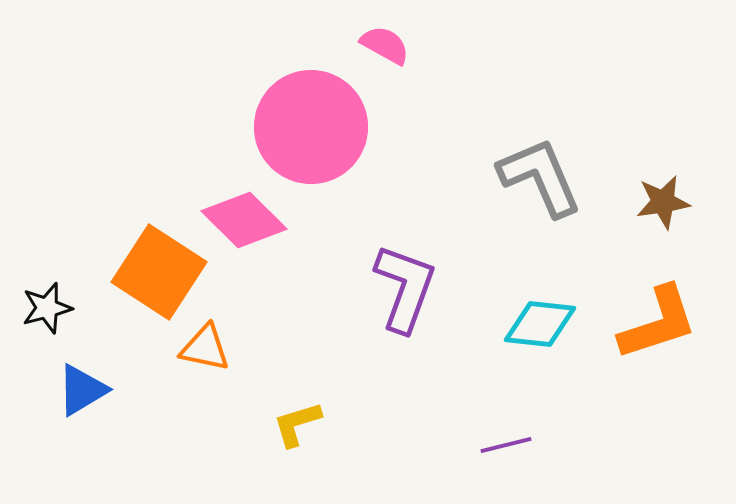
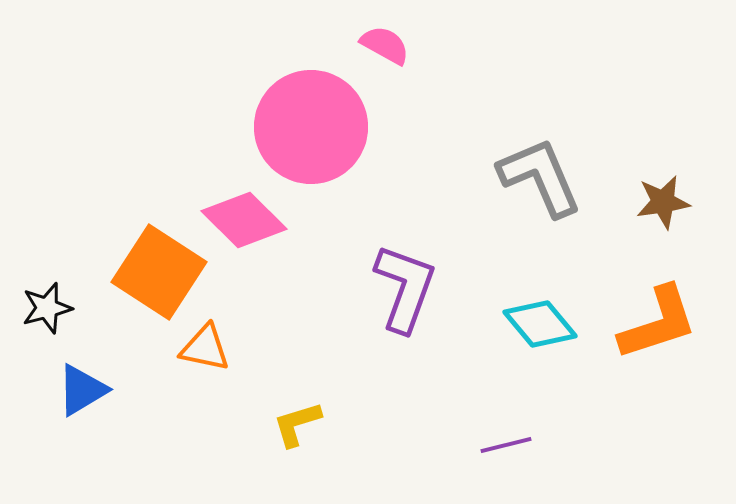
cyan diamond: rotated 44 degrees clockwise
